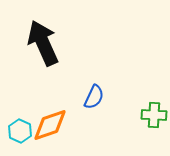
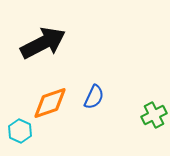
black arrow: rotated 87 degrees clockwise
green cross: rotated 30 degrees counterclockwise
orange diamond: moved 22 px up
